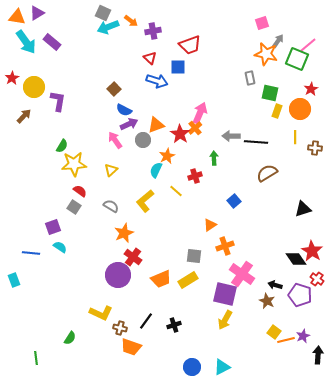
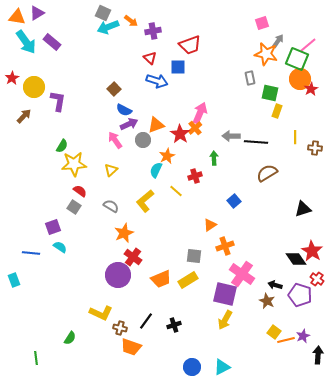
orange circle at (300, 109): moved 30 px up
